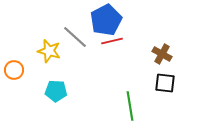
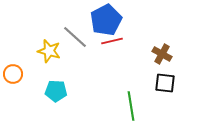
orange circle: moved 1 px left, 4 px down
green line: moved 1 px right
